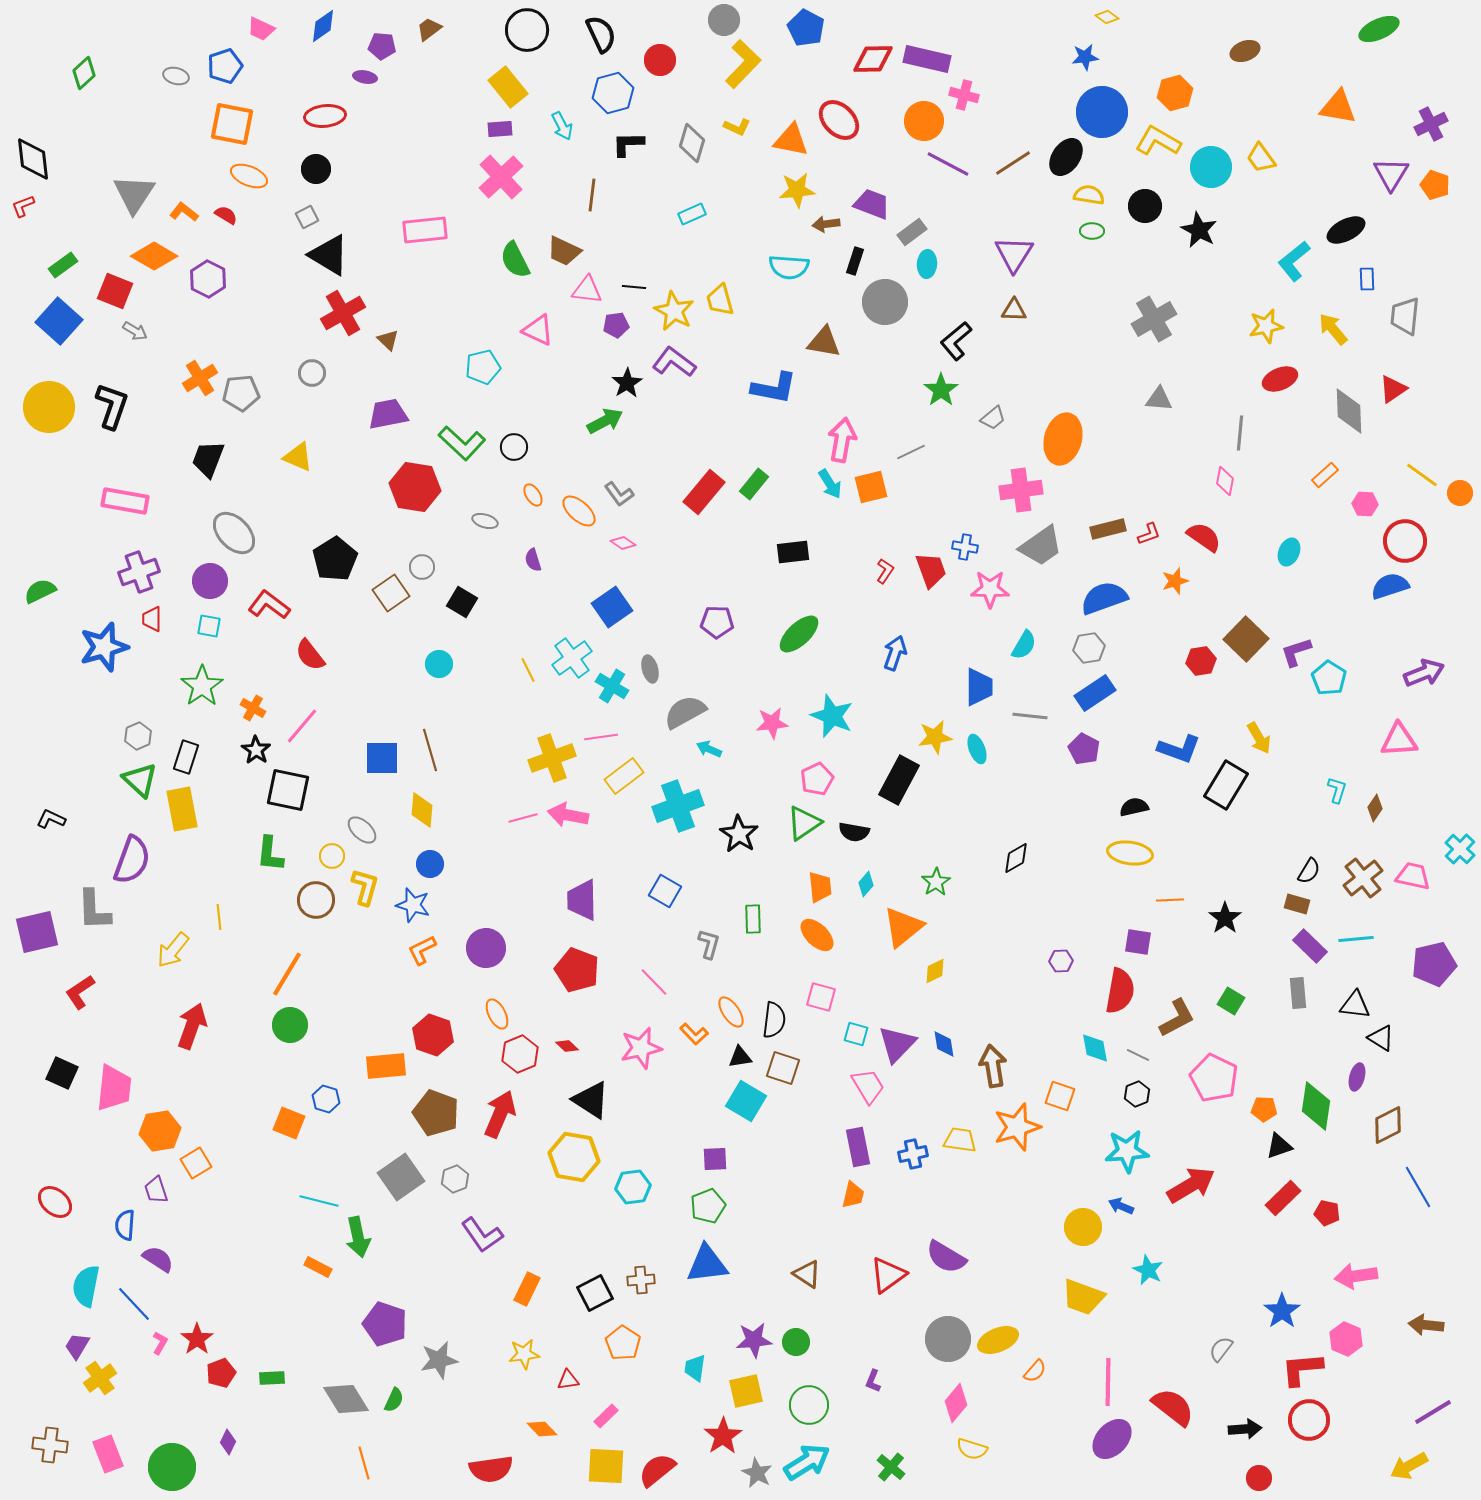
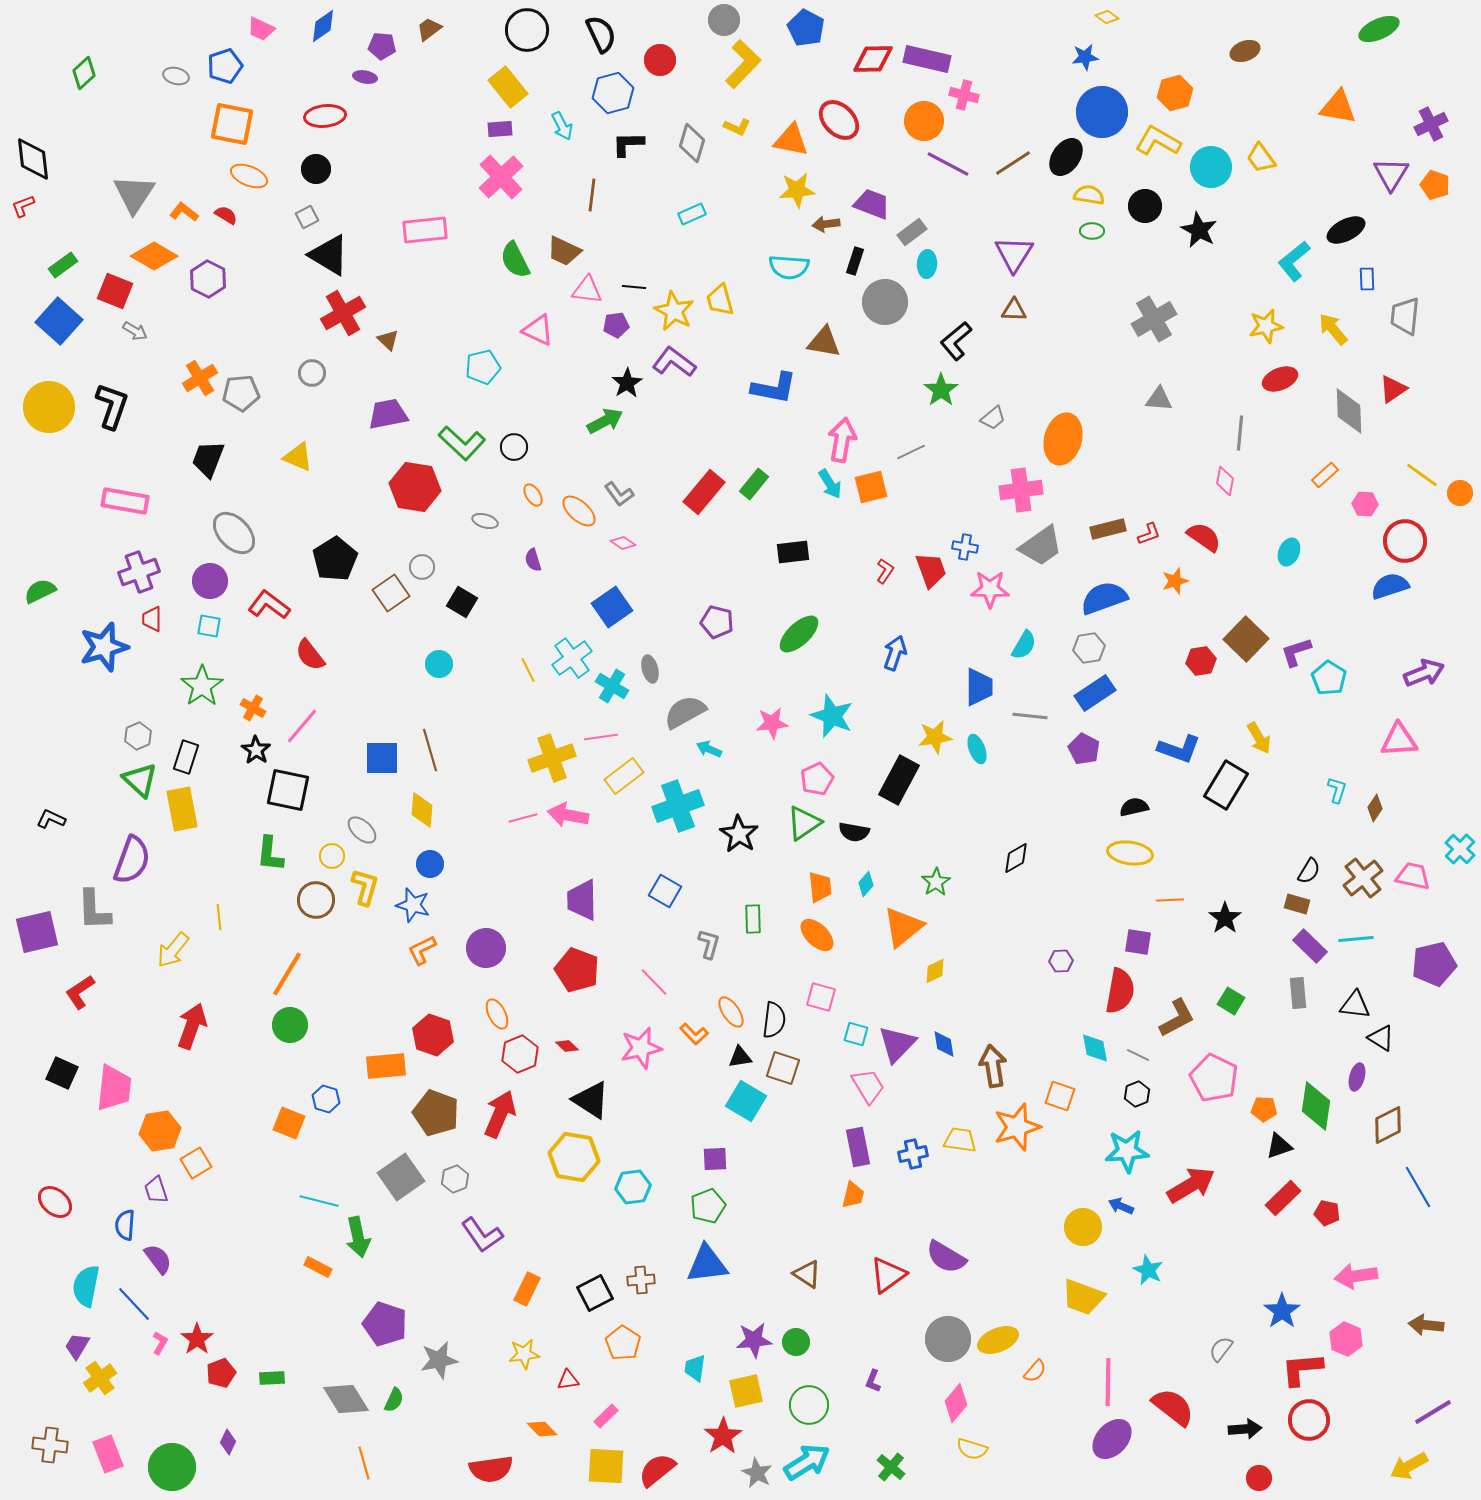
purple pentagon at (717, 622): rotated 12 degrees clockwise
purple semicircle at (158, 1259): rotated 20 degrees clockwise
